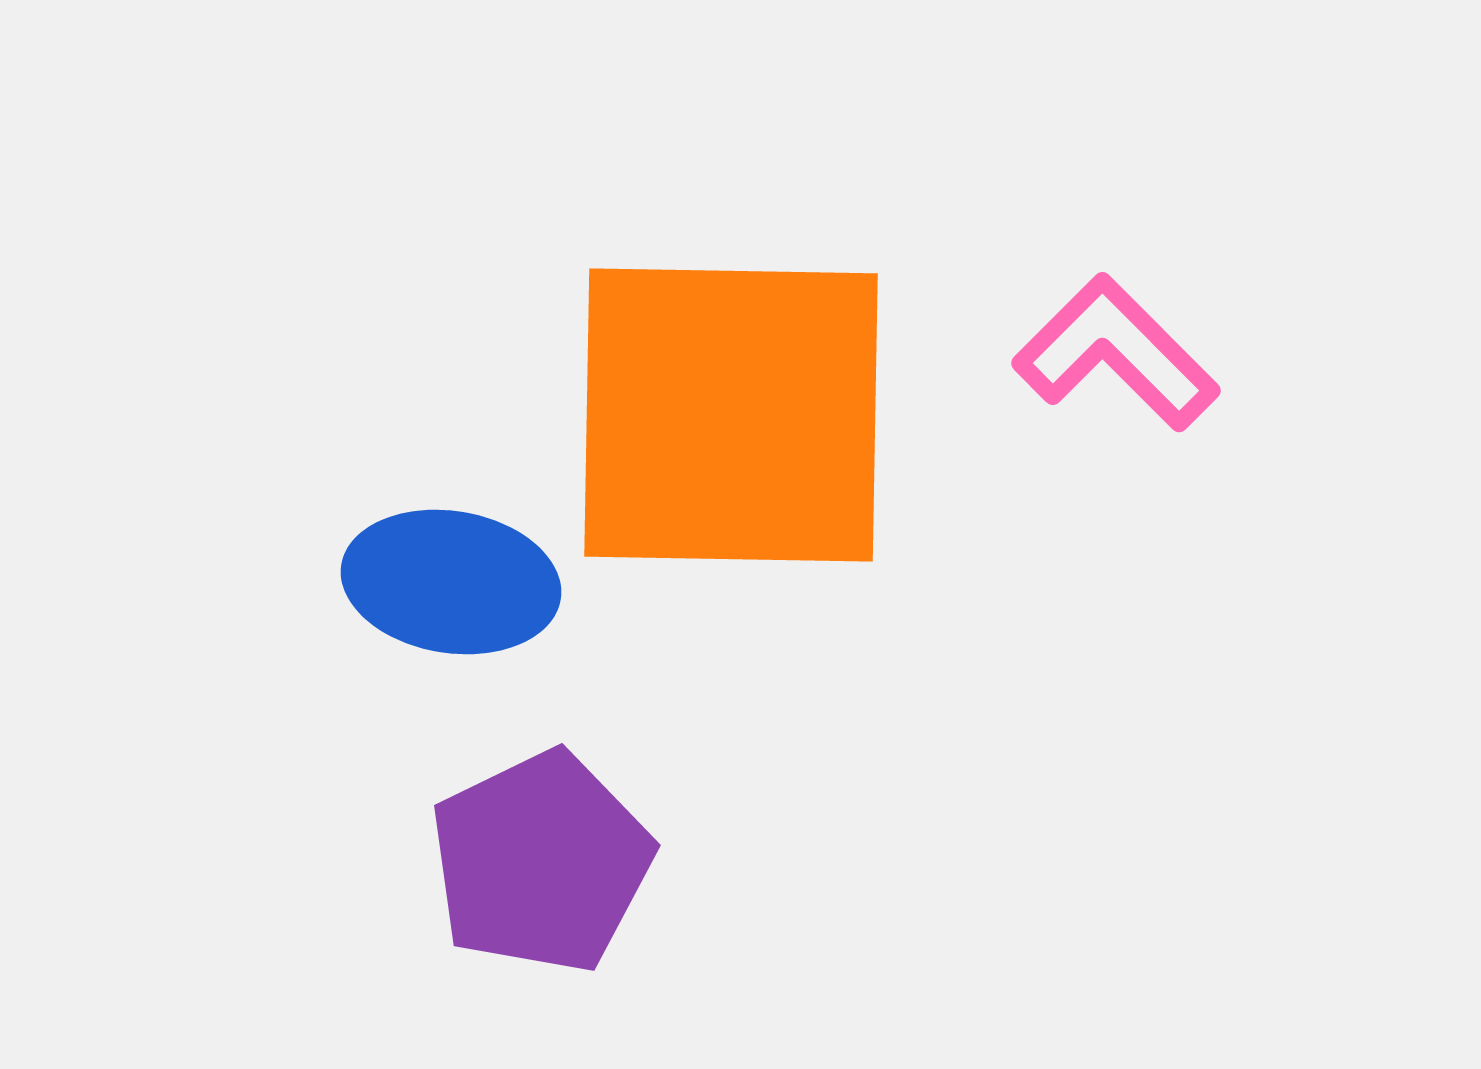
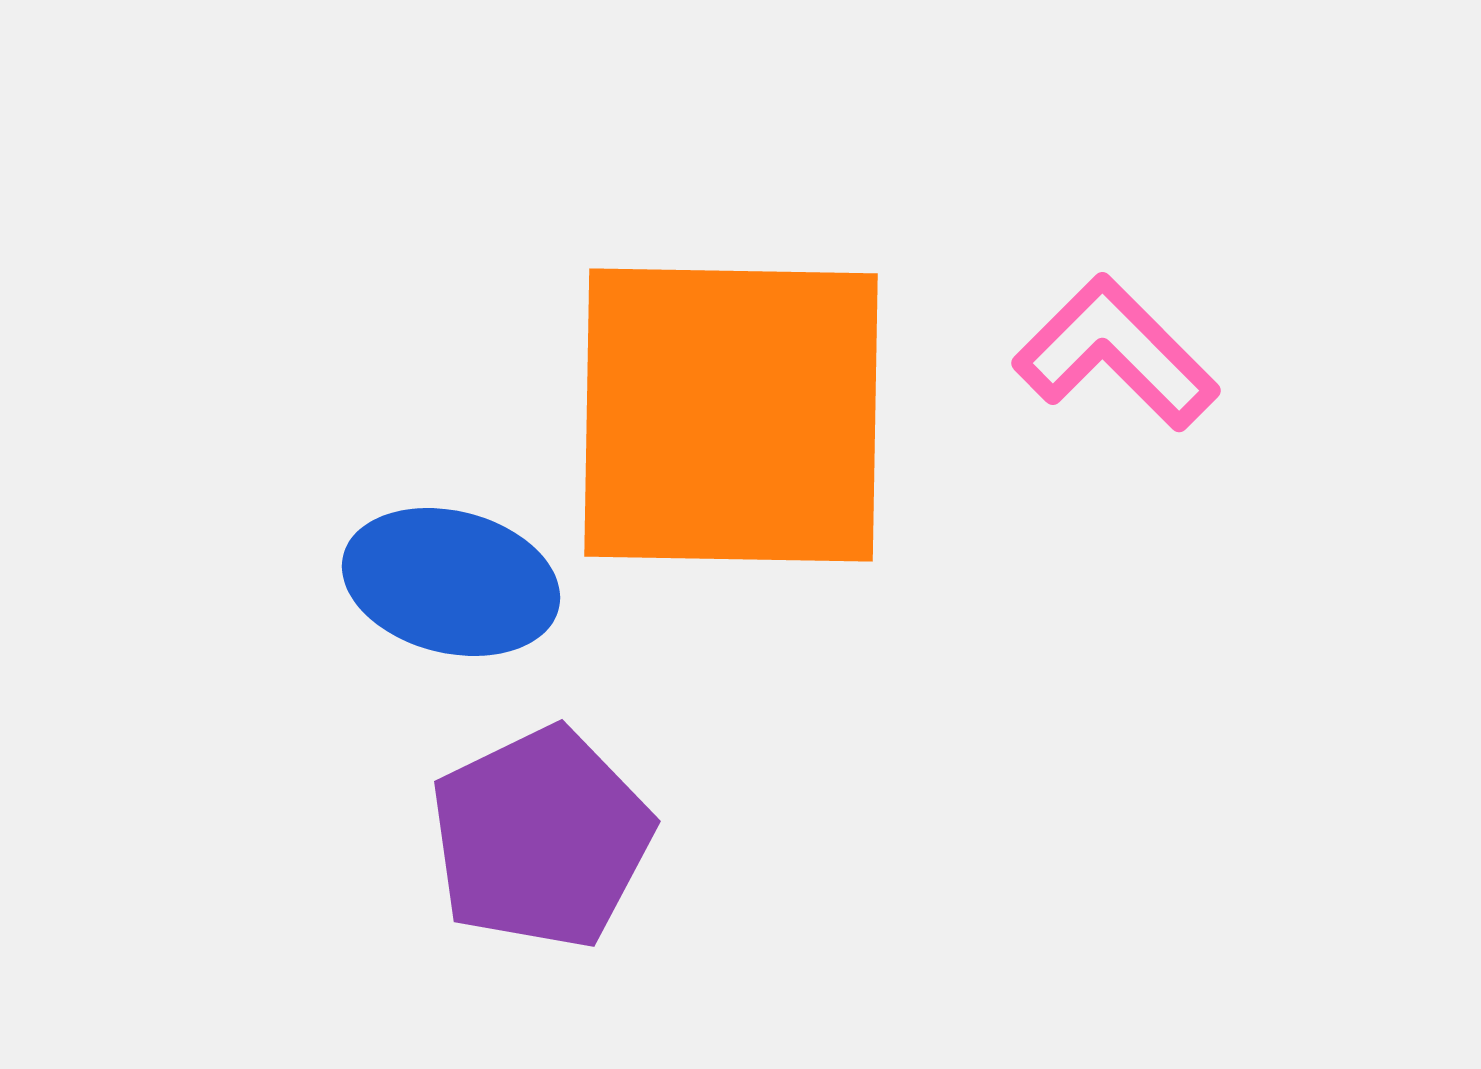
blue ellipse: rotated 5 degrees clockwise
purple pentagon: moved 24 px up
